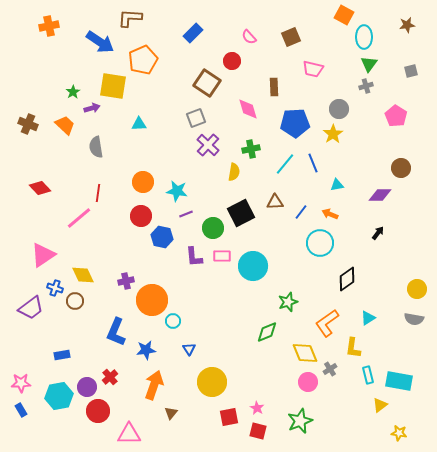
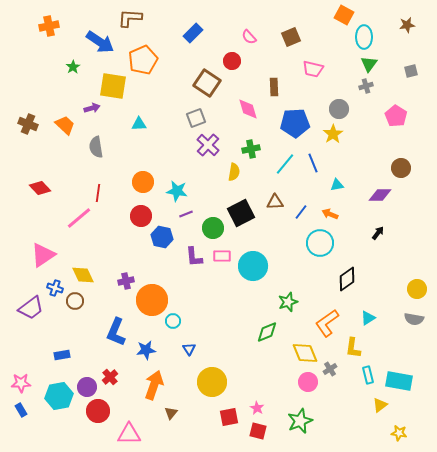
green star at (73, 92): moved 25 px up
